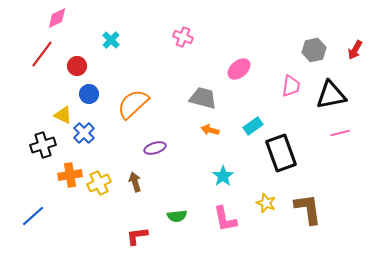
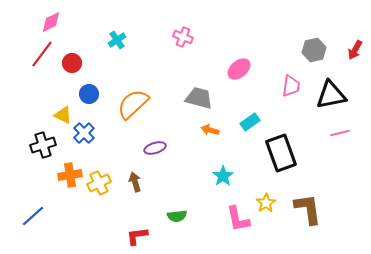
pink diamond: moved 6 px left, 4 px down
cyan cross: moved 6 px right; rotated 12 degrees clockwise
red circle: moved 5 px left, 3 px up
gray trapezoid: moved 4 px left
cyan rectangle: moved 3 px left, 4 px up
yellow star: rotated 18 degrees clockwise
pink L-shape: moved 13 px right
